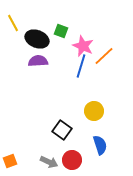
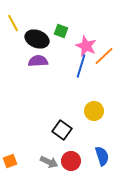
pink star: moved 3 px right
blue semicircle: moved 2 px right, 11 px down
red circle: moved 1 px left, 1 px down
